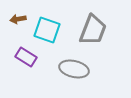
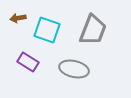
brown arrow: moved 1 px up
purple rectangle: moved 2 px right, 5 px down
